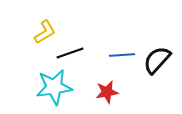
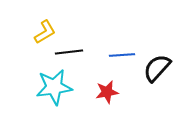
black line: moved 1 px left, 1 px up; rotated 12 degrees clockwise
black semicircle: moved 8 px down
